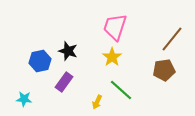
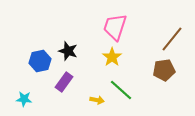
yellow arrow: moved 2 px up; rotated 104 degrees counterclockwise
